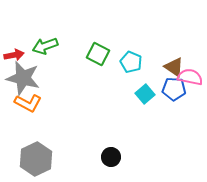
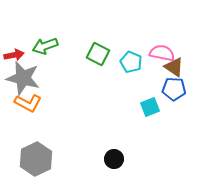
pink semicircle: moved 28 px left, 24 px up
cyan square: moved 5 px right, 13 px down; rotated 18 degrees clockwise
black circle: moved 3 px right, 2 px down
